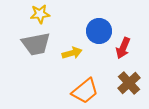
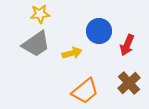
gray trapezoid: rotated 24 degrees counterclockwise
red arrow: moved 4 px right, 3 px up
